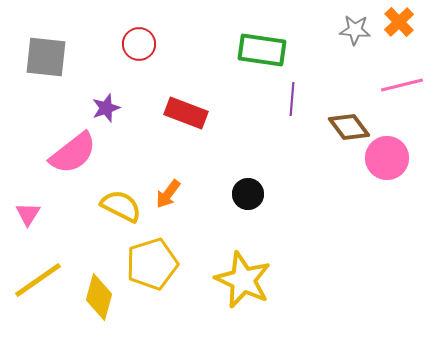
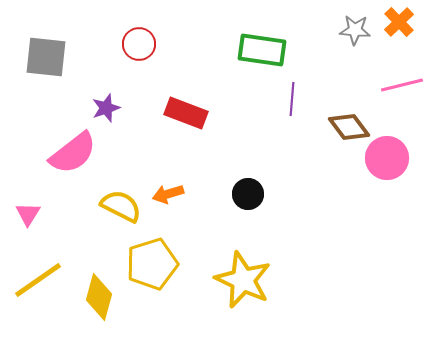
orange arrow: rotated 36 degrees clockwise
